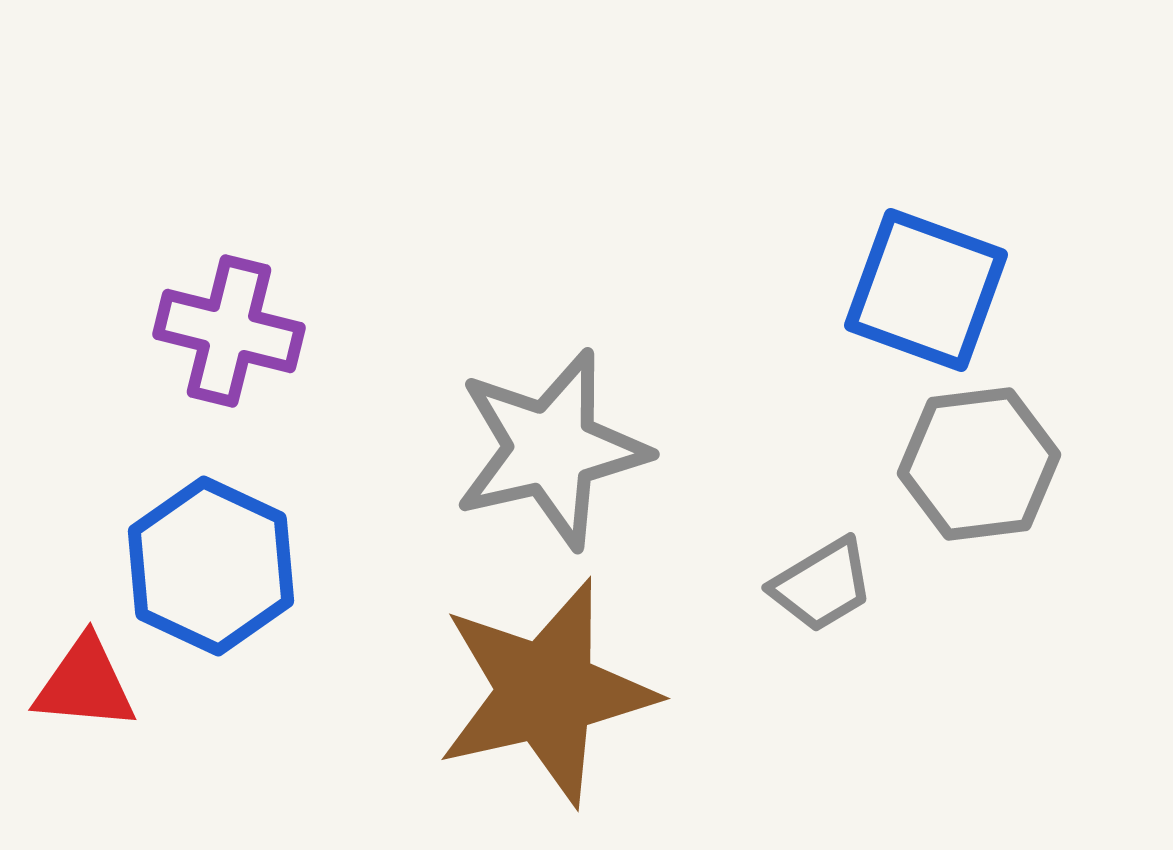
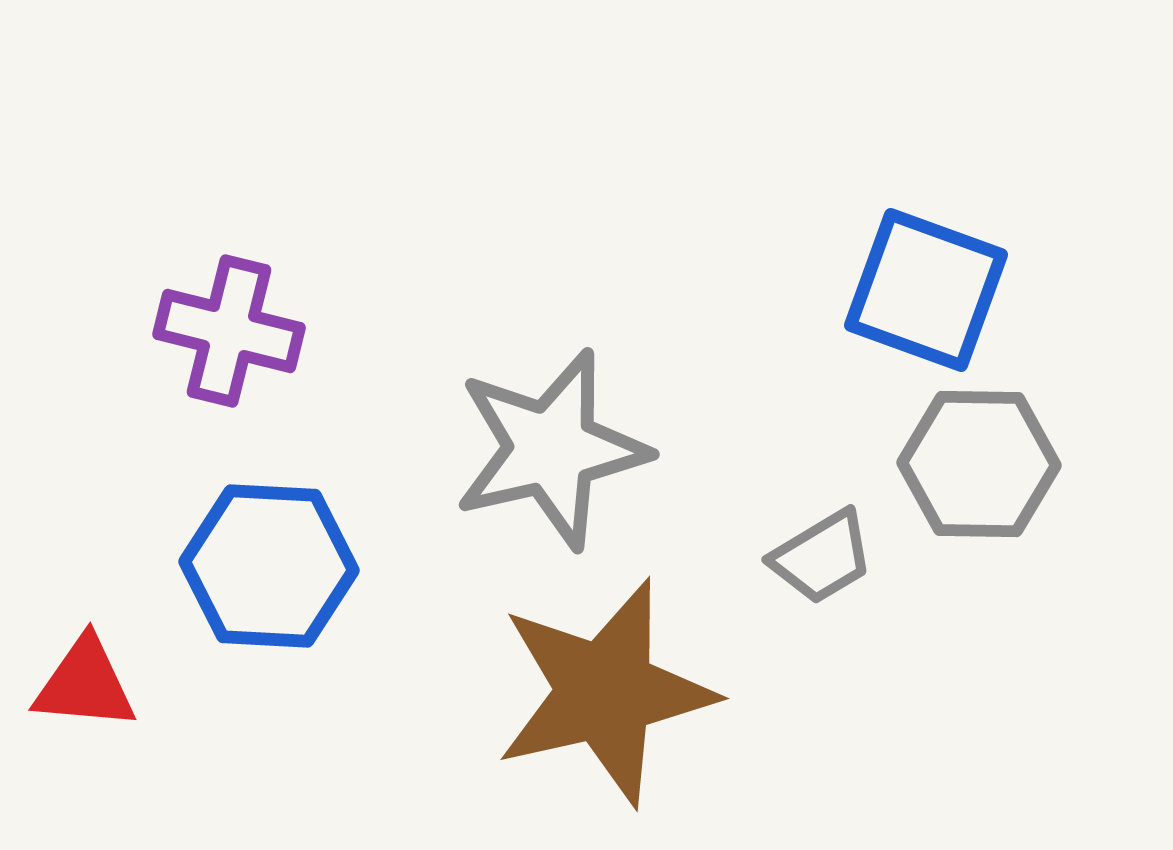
gray hexagon: rotated 8 degrees clockwise
blue hexagon: moved 58 px right; rotated 22 degrees counterclockwise
gray trapezoid: moved 28 px up
brown star: moved 59 px right
